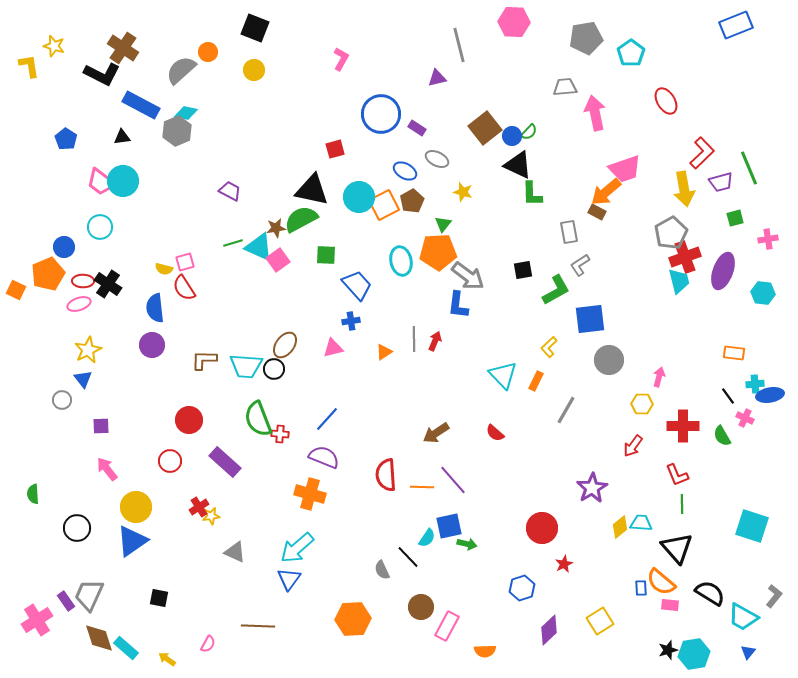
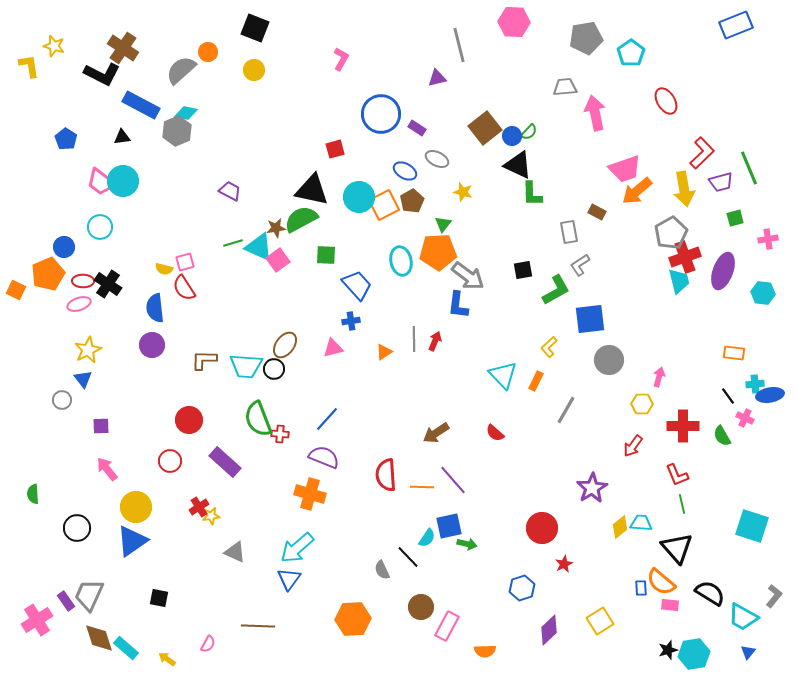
orange arrow at (606, 192): moved 31 px right, 1 px up
green line at (682, 504): rotated 12 degrees counterclockwise
